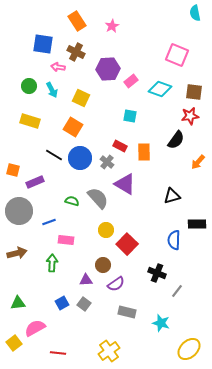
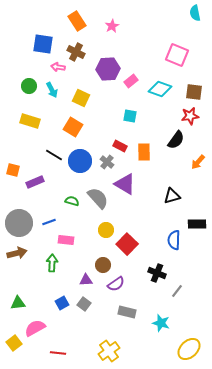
blue circle at (80, 158): moved 3 px down
gray circle at (19, 211): moved 12 px down
